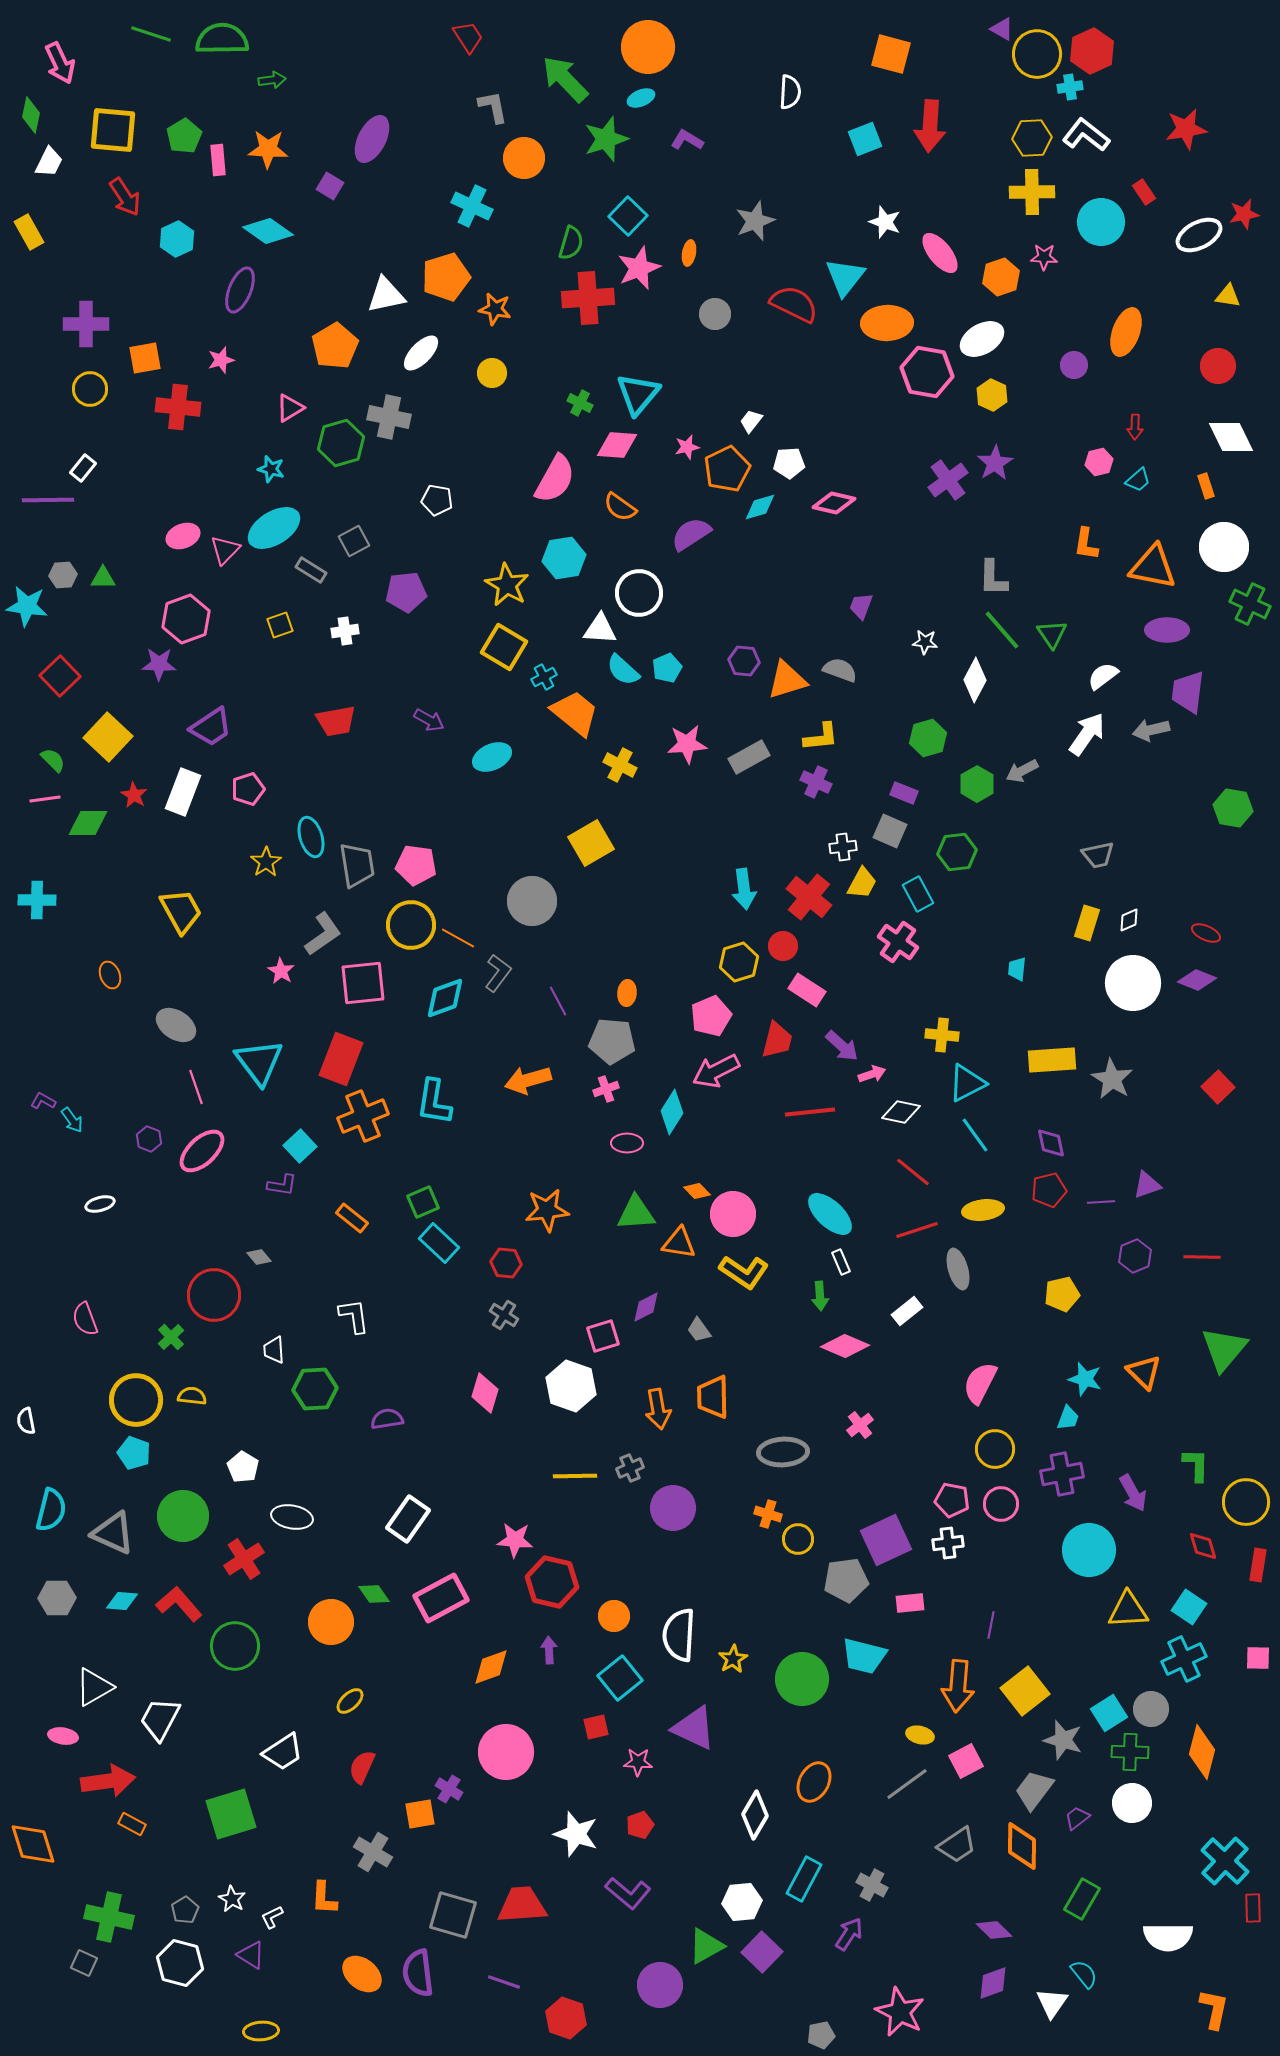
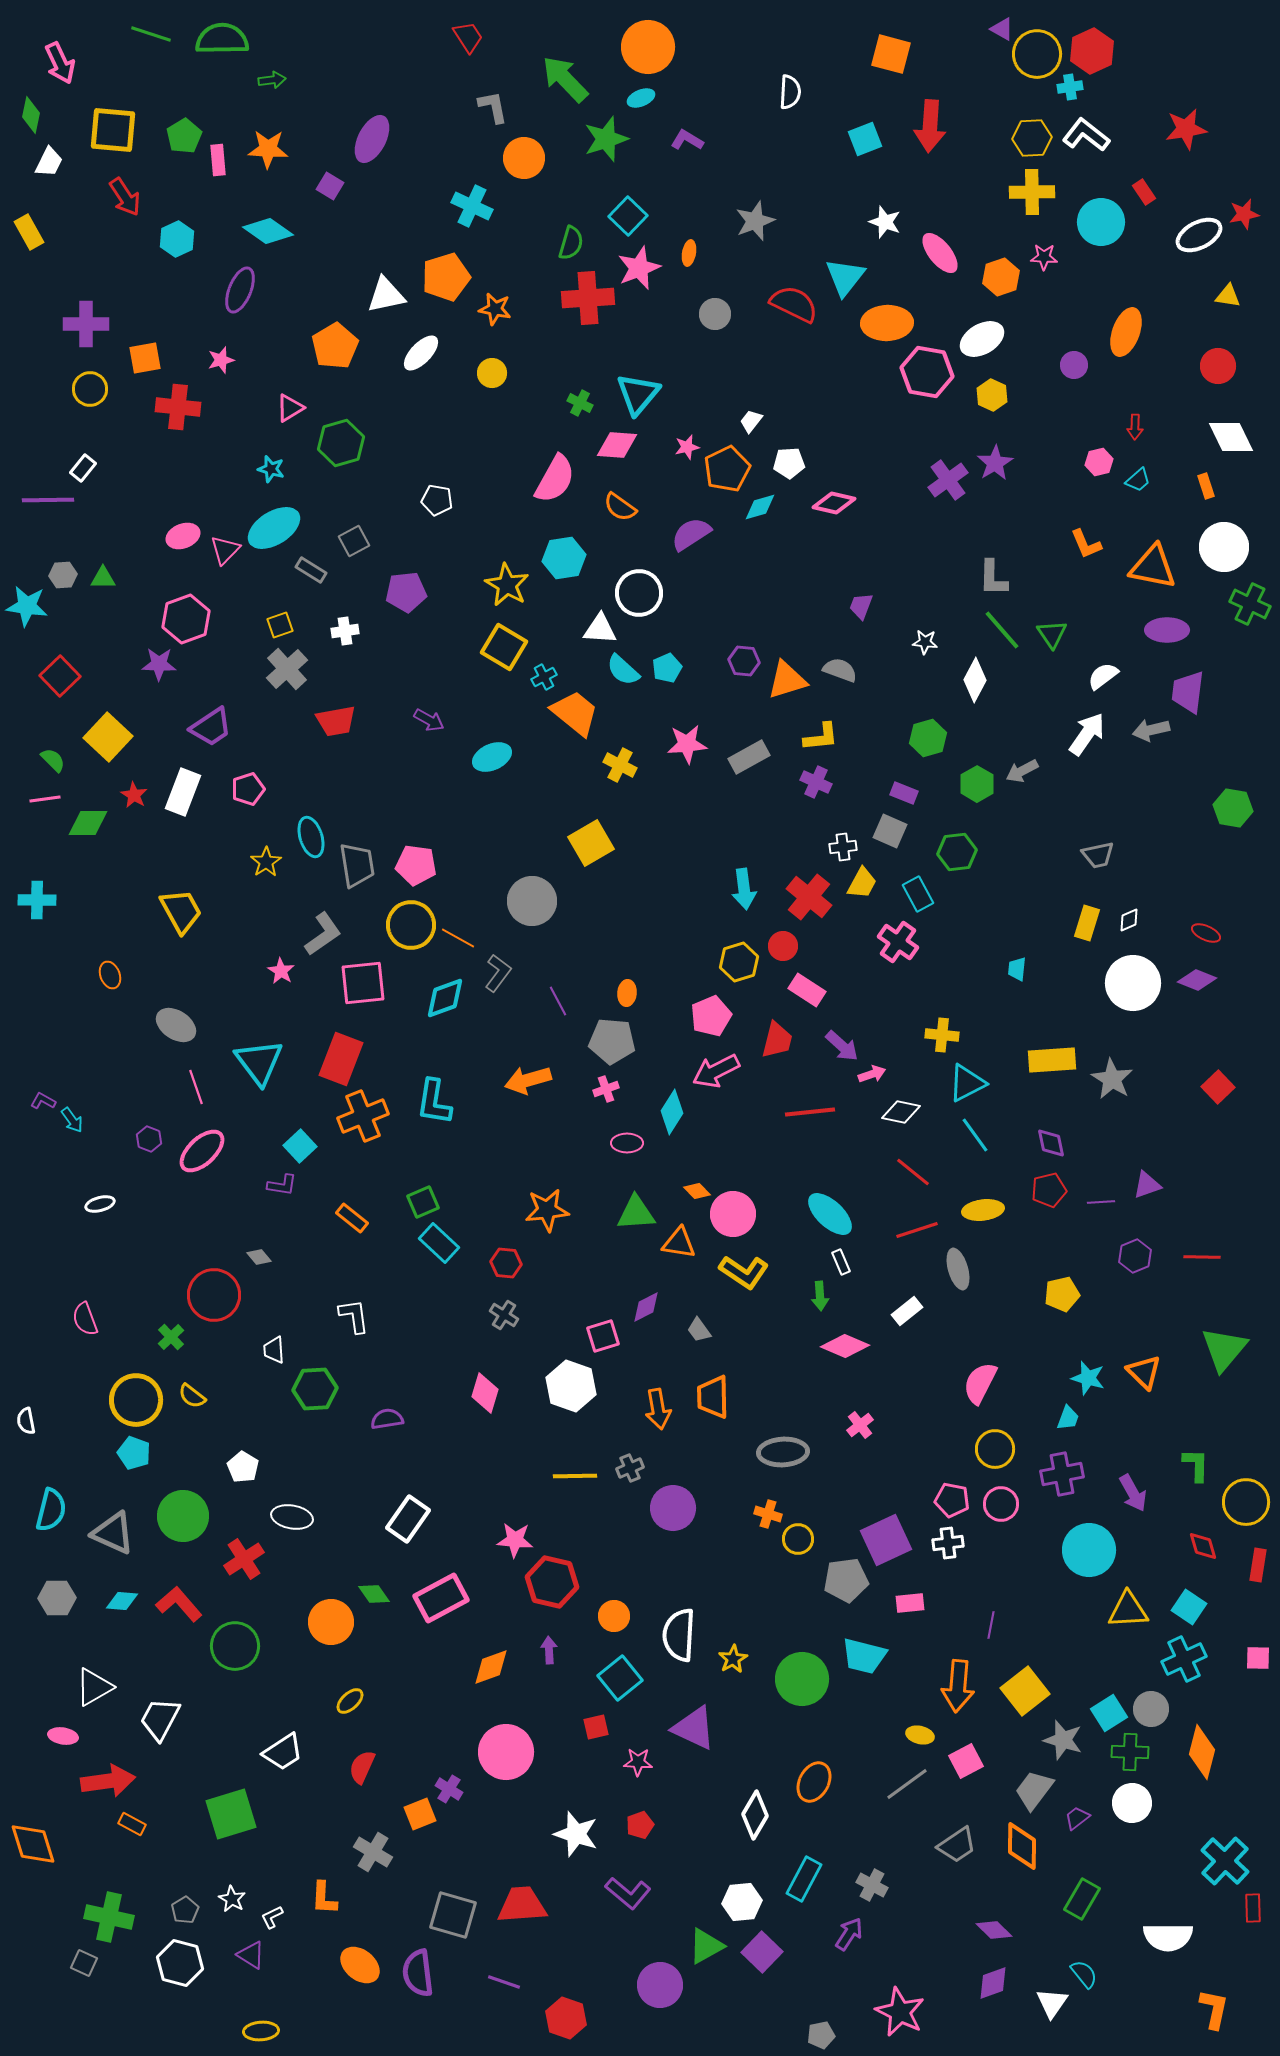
gray cross at (389, 417): moved 102 px left, 252 px down; rotated 36 degrees clockwise
orange L-shape at (1086, 544): rotated 32 degrees counterclockwise
cyan star at (1085, 1379): moved 3 px right, 1 px up
yellow semicircle at (192, 1396): rotated 148 degrees counterclockwise
orange square at (420, 1814): rotated 12 degrees counterclockwise
orange ellipse at (362, 1974): moved 2 px left, 9 px up
